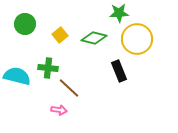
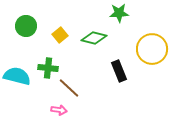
green circle: moved 1 px right, 2 px down
yellow circle: moved 15 px right, 10 px down
